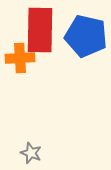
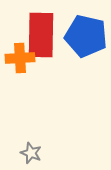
red rectangle: moved 1 px right, 5 px down
